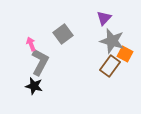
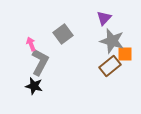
orange square: rotated 28 degrees counterclockwise
brown rectangle: rotated 15 degrees clockwise
